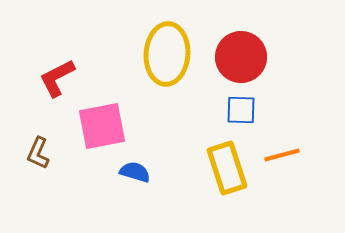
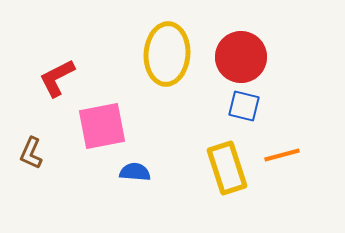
blue square: moved 3 px right, 4 px up; rotated 12 degrees clockwise
brown L-shape: moved 7 px left
blue semicircle: rotated 12 degrees counterclockwise
